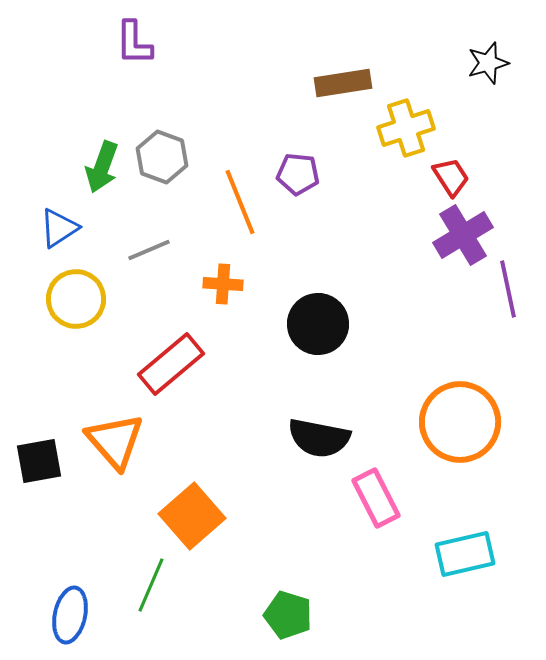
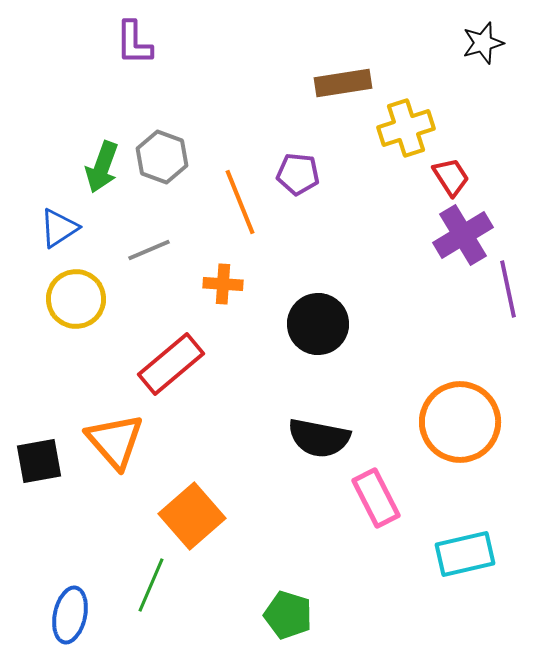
black star: moved 5 px left, 20 px up
